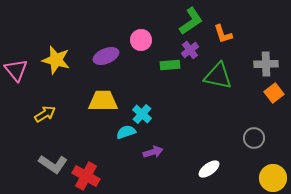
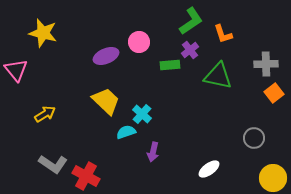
pink circle: moved 2 px left, 2 px down
yellow star: moved 13 px left, 27 px up
yellow trapezoid: moved 3 px right; rotated 44 degrees clockwise
purple arrow: rotated 120 degrees clockwise
